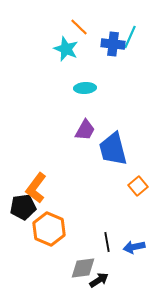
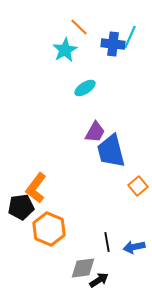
cyan star: moved 1 px left, 1 px down; rotated 20 degrees clockwise
cyan ellipse: rotated 30 degrees counterclockwise
purple trapezoid: moved 10 px right, 2 px down
blue trapezoid: moved 2 px left, 2 px down
black pentagon: moved 2 px left
